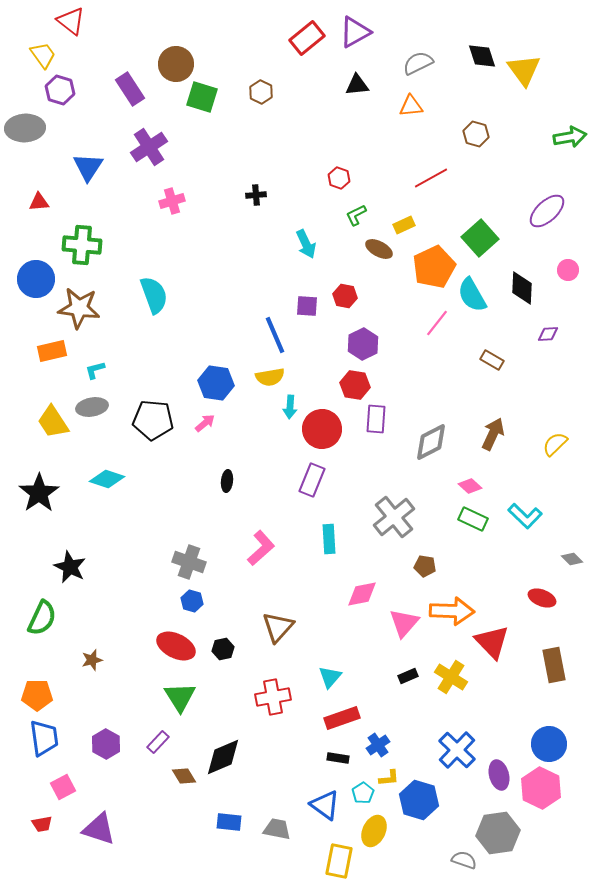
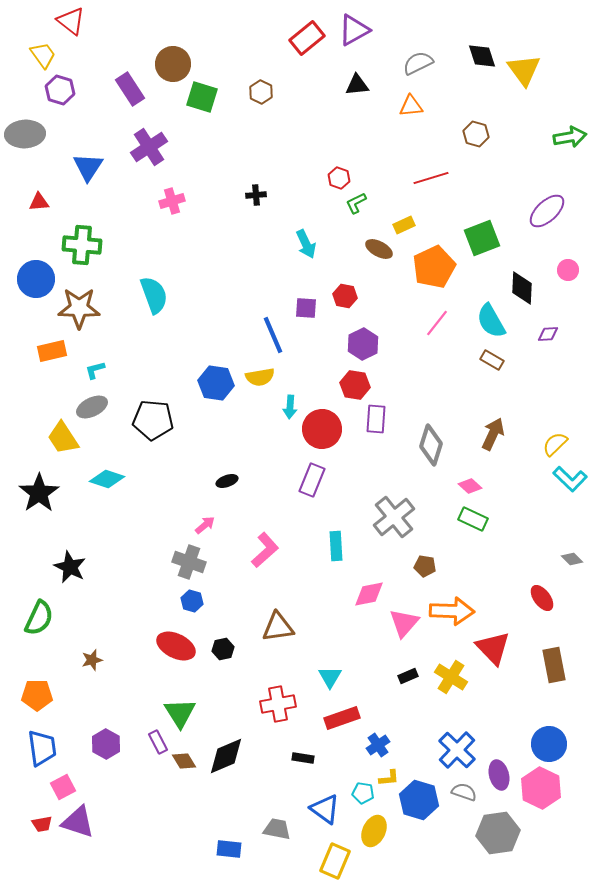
purple triangle at (355, 32): moved 1 px left, 2 px up
brown circle at (176, 64): moved 3 px left
gray ellipse at (25, 128): moved 6 px down
red line at (431, 178): rotated 12 degrees clockwise
green L-shape at (356, 215): moved 12 px up
green square at (480, 238): moved 2 px right; rotated 21 degrees clockwise
cyan semicircle at (472, 295): moved 19 px right, 26 px down
purple square at (307, 306): moved 1 px left, 2 px down
brown star at (79, 308): rotated 6 degrees counterclockwise
blue line at (275, 335): moved 2 px left
yellow semicircle at (270, 377): moved 10 px left
gray ellipse at (92, 407): rotated 16 degrees counterclockwise
yellow trapezoid at (53, 422): moved 10 px right, 16 px down
pink arrow at (205, 423): moved 102 px down
gray diamond at (431, 442): moved 3 px down; rotated 45 degrees counterclockwise
black ellipse at (227, 481): rotated 65 degrees clockwise
cyan L-shape at (525, 516): moved 45 px right, 37 px up
cyan rectangle at (329, 539): moved 7 px right, 7 px down
pink L-shape at (261, 548): moved 4 px right, 2 px down
pink diamond at (362, 594): moved 7 px right
red ellipse at (542, 598): rotated 32 degrees clockwise
green semicircle at (42, 618): moved 3 px left
brown triangle at (278, 627): rotated 40 degrees clockwise
red triangle at (492, 642): moved 1 px right, 6 px down
cyan triangle at (330, 677): rotated 10 degrees counterclockwise
green triangle at (180, 697): moved 16 px down
red cross at (273, 697): moved 5 px right, 7 px down
blue trapezoid at (44, 738): moved 2 px left, 10 px down
purple rectangle at (158, 742): rotated 70 degrees counterclockwise
black diamond at (223, 757): moved 3 px right, 1 px up
black rectangle at (338, 758): moved 35 px left
brown diamond at (184, 776): moved 15 px up
cyan pentagon at (363, 793): rotated 30 degrees counterclockwise
blue triangle at (325, 805): moved 4 px down
blue rectangle at (229, 822): moved 27 px down
purple triangle at (99, 829): moved 21 px left, 7 px up
gray semicircle at (464, 860): moved 68 px up
yellow rectangle at (339, 861): moved 4 px left; rotated 12 degrees clockwise
